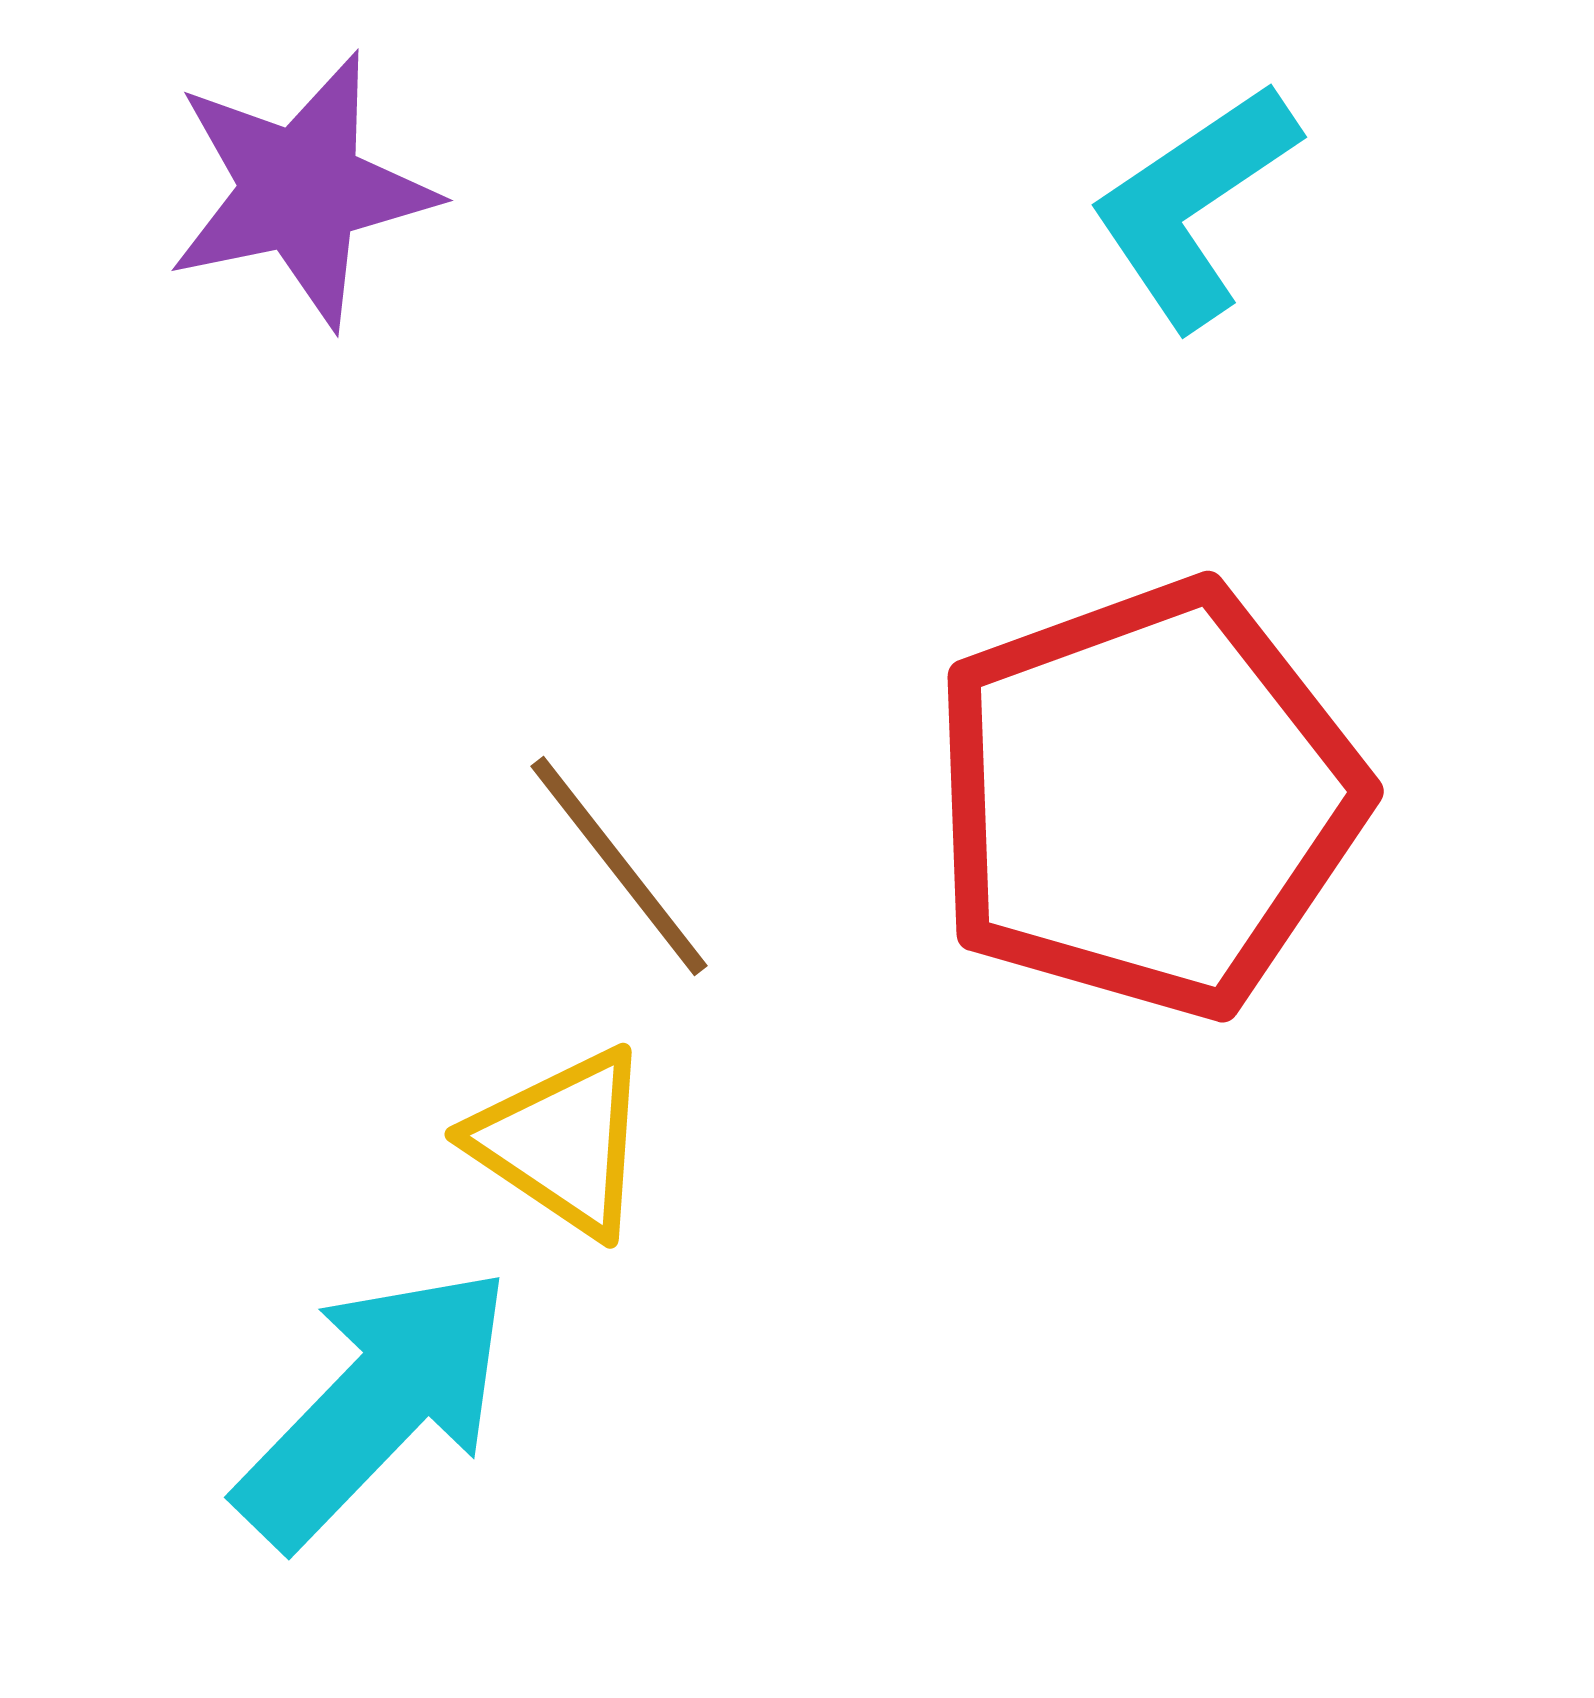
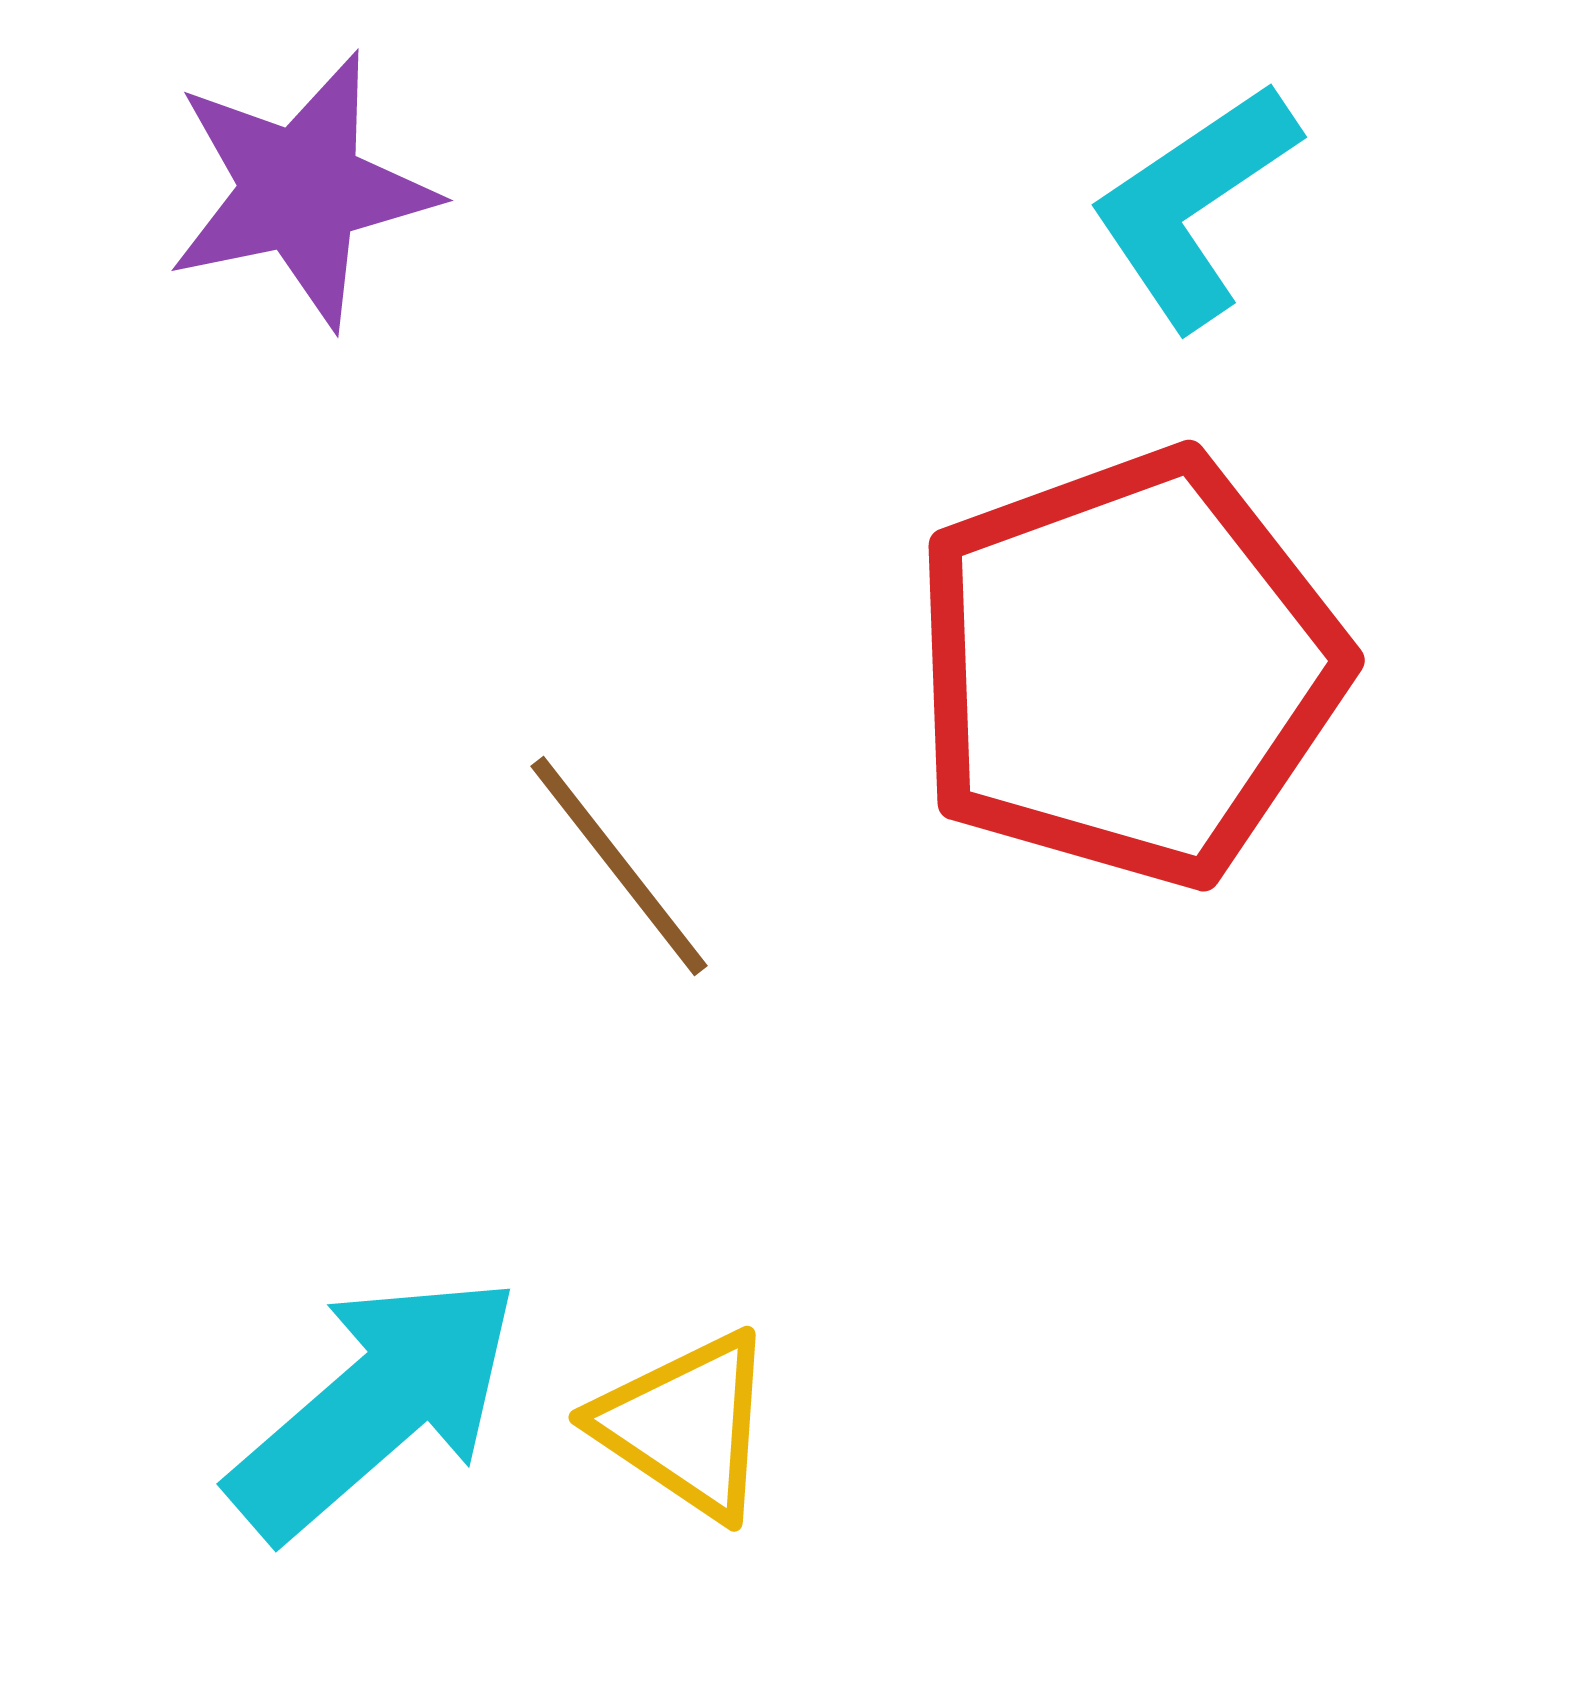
red pentagon: moved 19 px left, 131 px up
yellow triangle: moved 124 px right, 283 px down
cyan arrow: rotated 5 degrees clockwise
